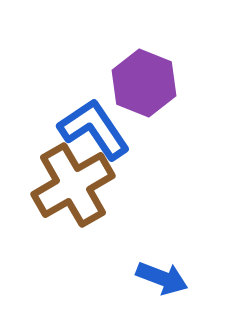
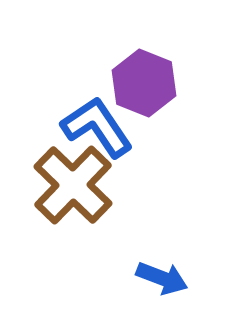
blue L-shape: moved 3 px right, 2 px up
brown cross: rotated 16 degrees counterclockwise
